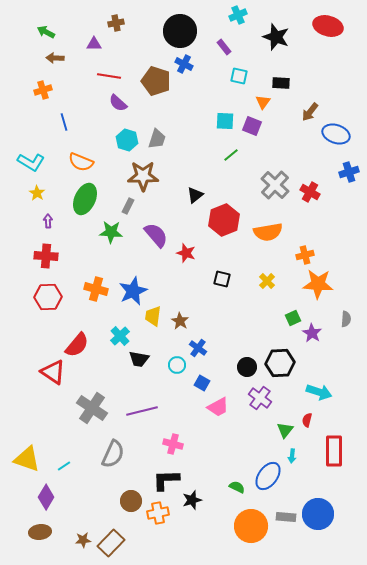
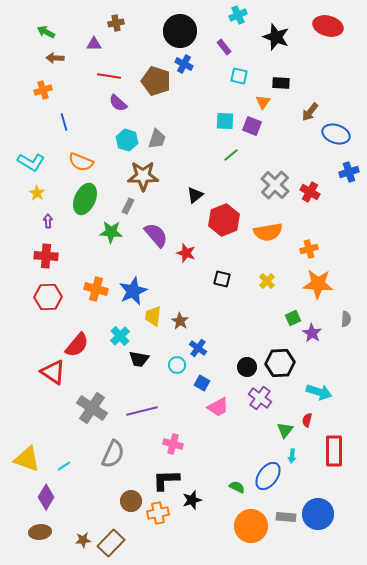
orange cross at (305, 255): moved 4 px right, 6 px up
